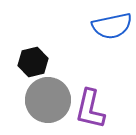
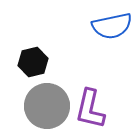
gray circle: moved 1 px left, 6 px down
